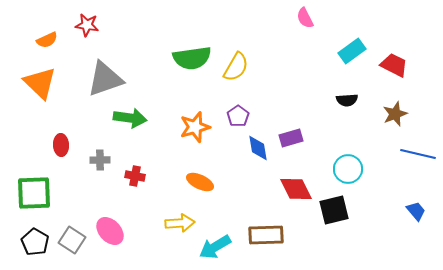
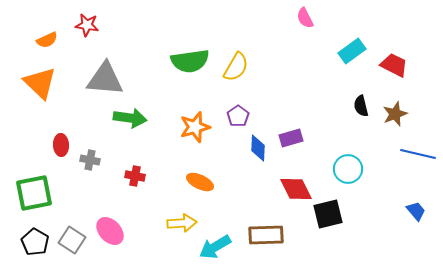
green semicircle: moved 2 px left, 3 px down
gray triangle: rotated 24 degrees clockwise
black semicircle: moved 14 px right, 6 px down; rotated 80 degrees clockwise
blue diamond: rotated 12 degrees clockwise
gray cross: moved 10 px left; rotated 12 degrees clockwise
green square: rotated 9 degrees counterclockwise
black square: moved 6 px left, 4 px down
yellow arrow: moved 2 px right
